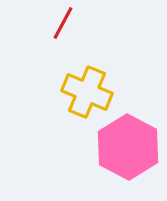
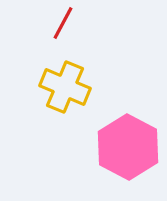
yellow cross: moved 22 px left, 5 px up
